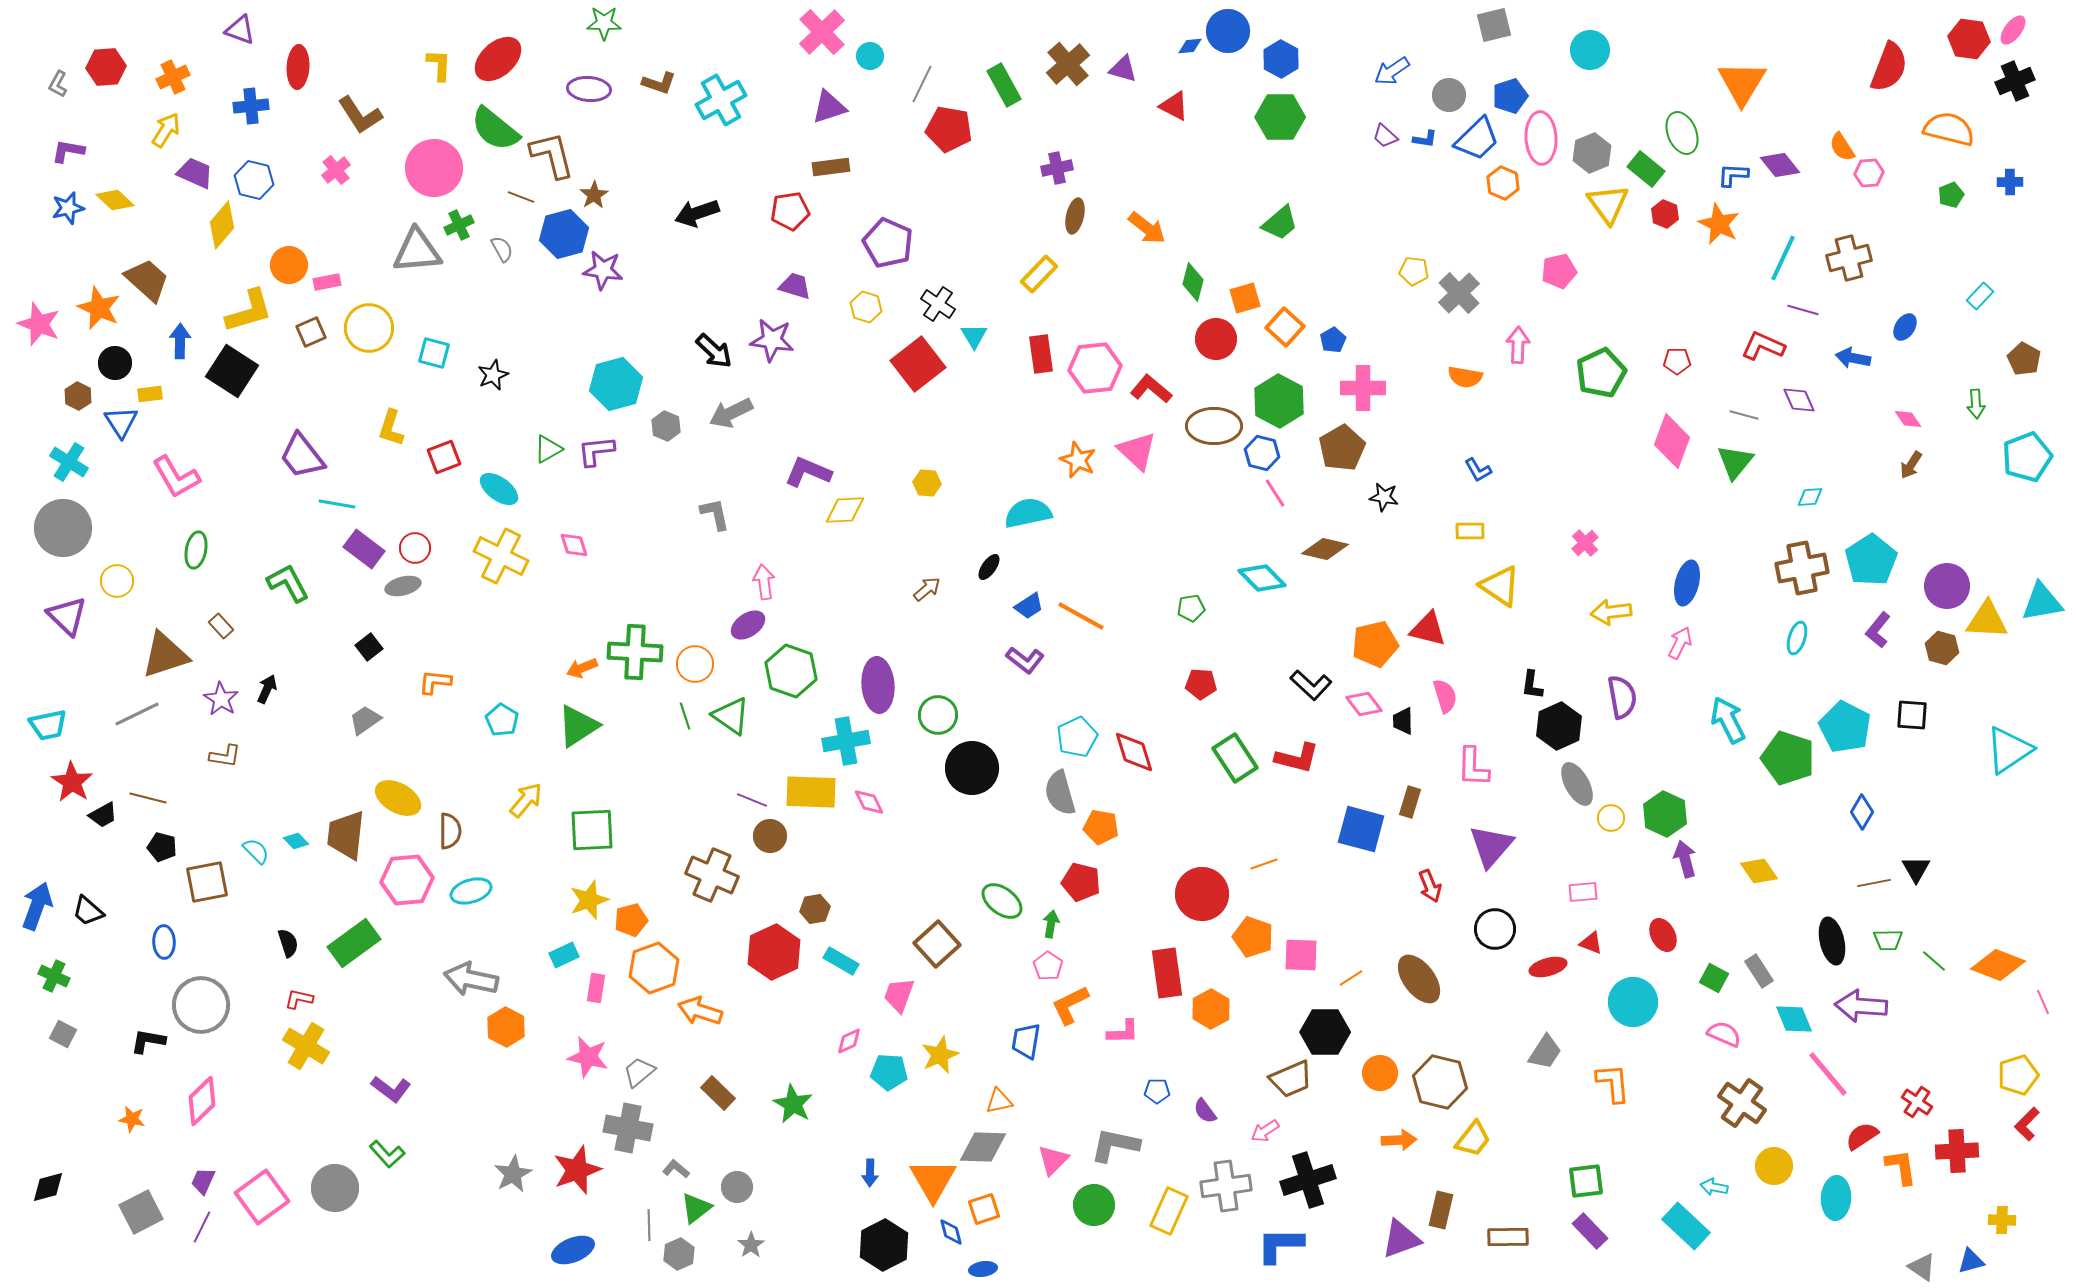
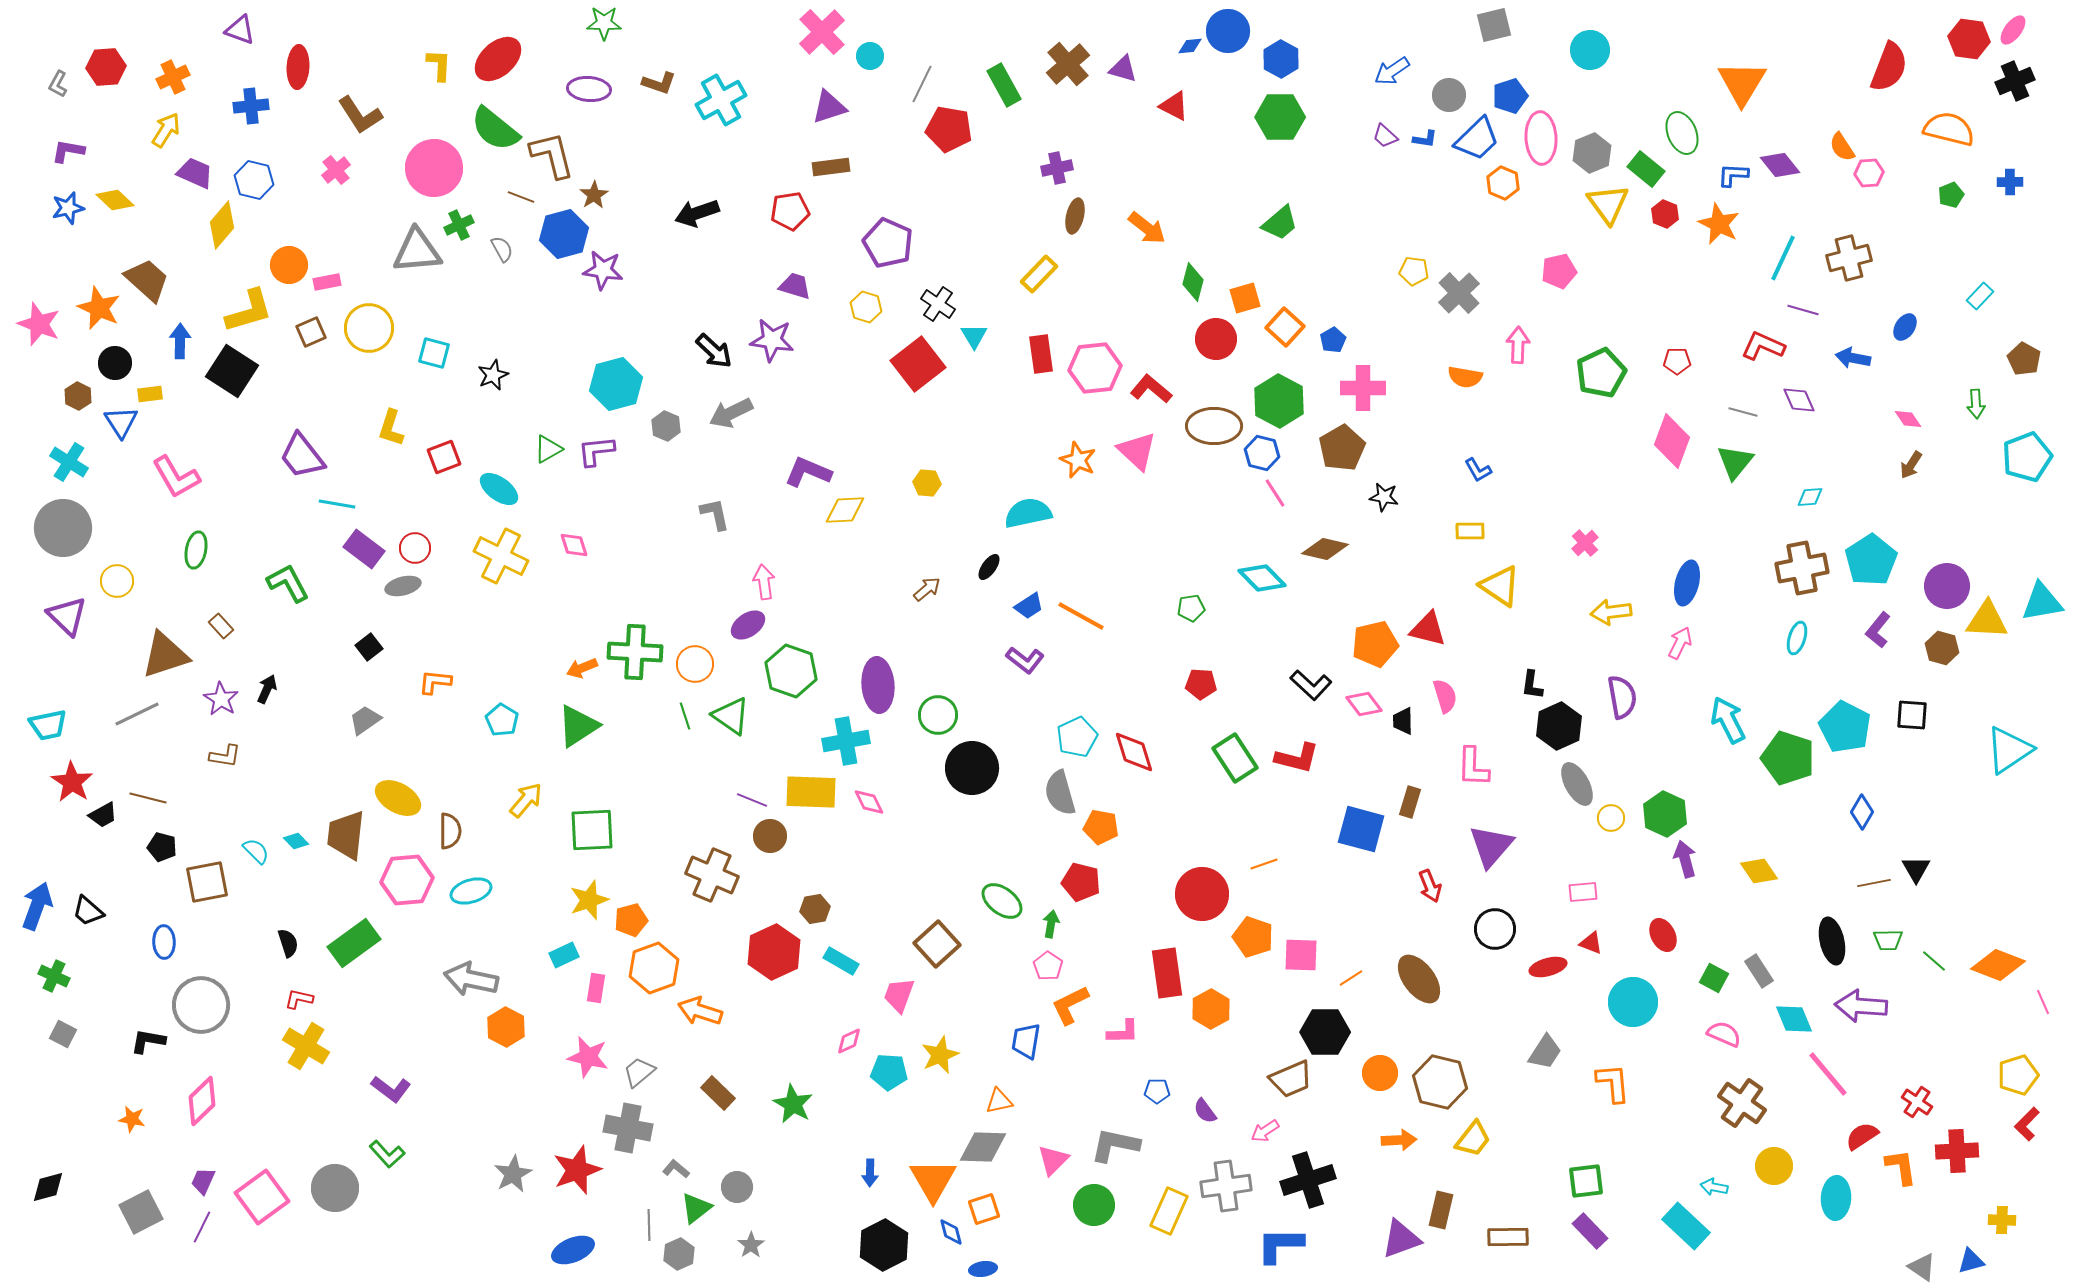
gray line at (1744, 415): moved 1 px left, 3 px up
